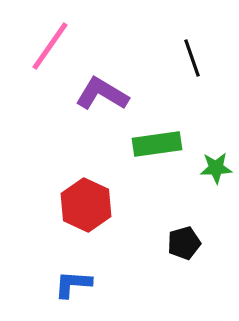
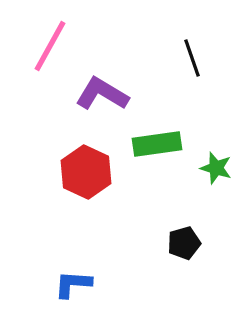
pink line: rotated 6 degrees counterclockwise
green star: rotated 20 degrees clockwise
red hexagon: moved 33 px up
